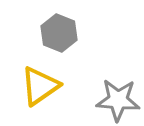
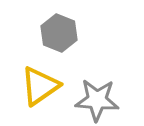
gray star: moved 21 px left
